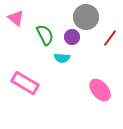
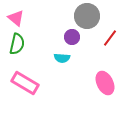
gray circle: moved 1 px right, 1 px up
green semicircle: moved 28 px left, 9 px down; rotated 40 degrees clockwise
pink ellipse: moved 5 px right, 7 px up; rotated 15 degrees clockwise
